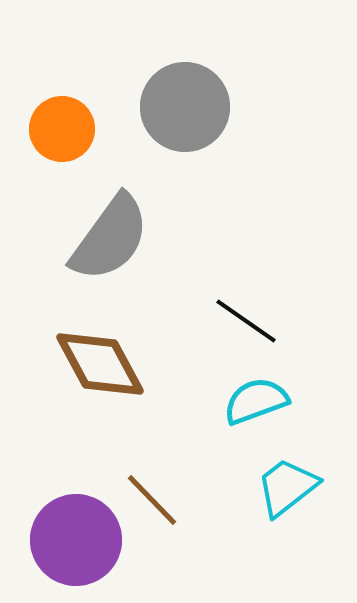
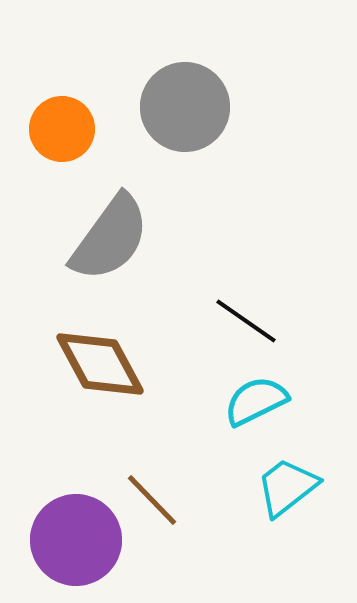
cyan semicircle: rotated 6 degrees counterclockwise
